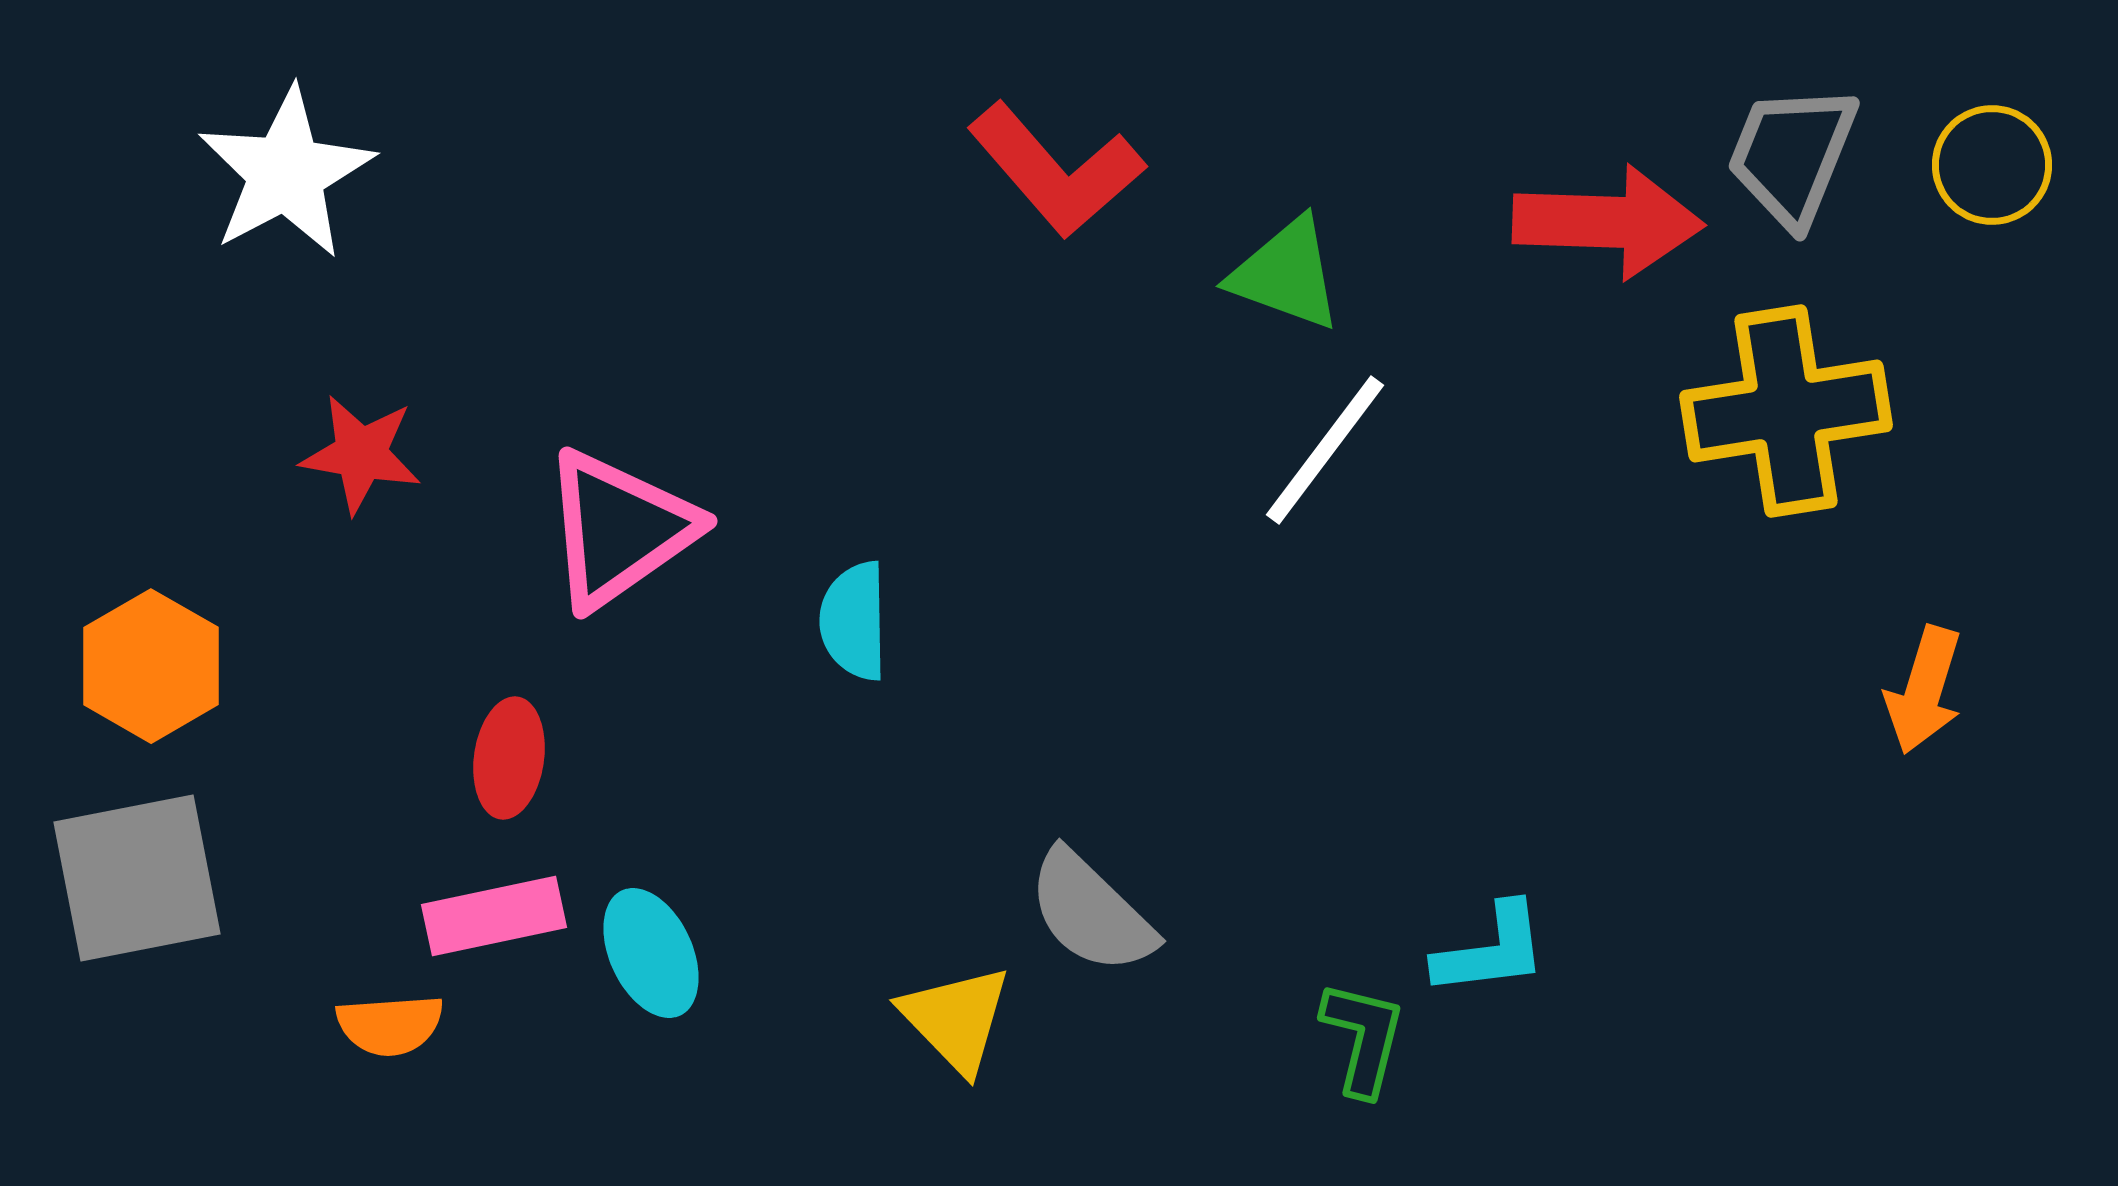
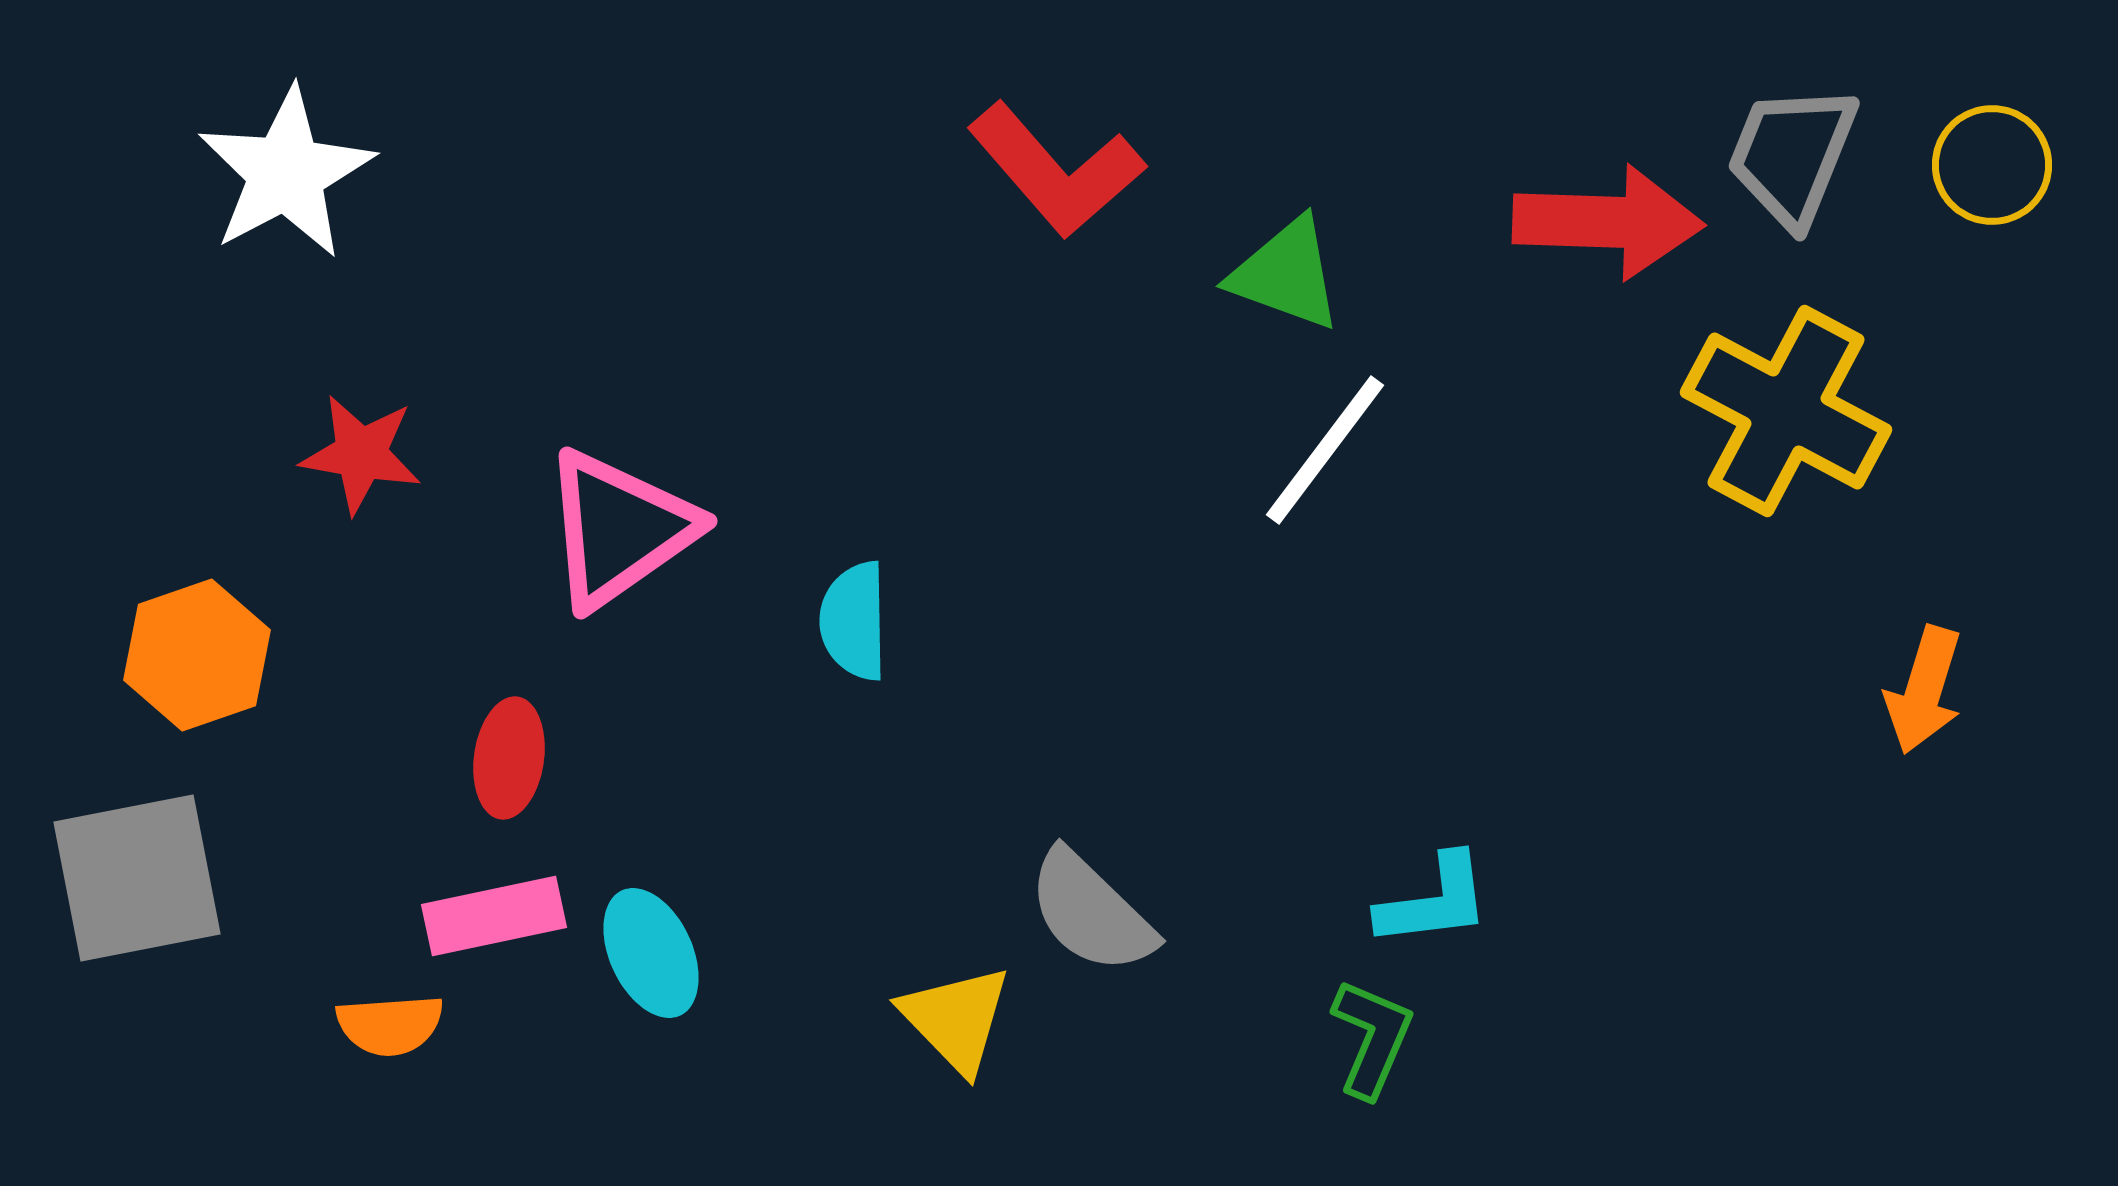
yellow cross: rotated 37 degrees clockwise
orange hexagon: moved 46 px right, 11 px up; rotated 11 degrees clockwise
cyan L-shape: moved 57 px left, 49 px up
green L-shape: moved 9 px right; rotated 9 degrees clockwise
